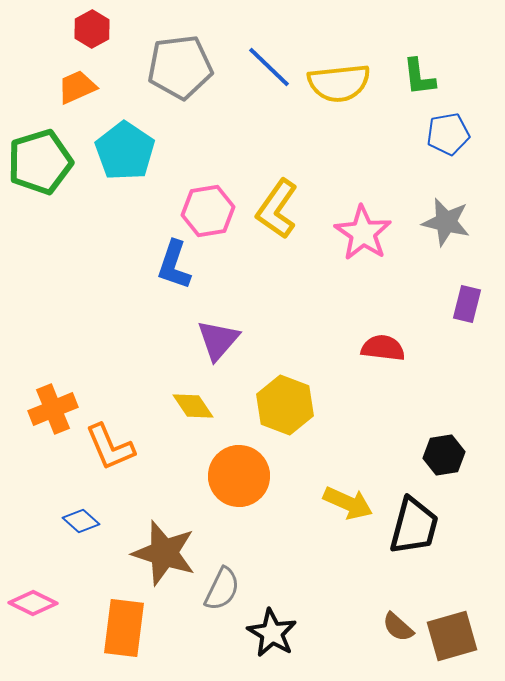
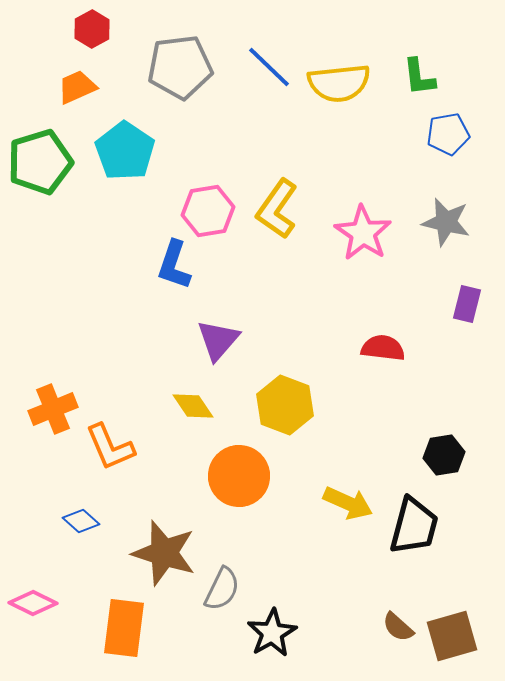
black star: rotated 12 degrees clockwise
